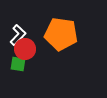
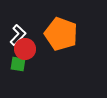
orange pentagon: rotated 12 degrees clockwise
